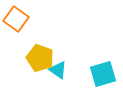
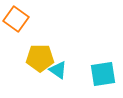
yellow pentagon: rotated 20 degrees counterclockwise
cyan square: rotated 8 degrees clockwise
